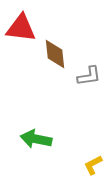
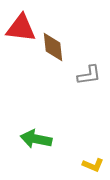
brown diamond: moved 2 px left, 7 px up
gray L-shape: moved 1 px up
yellow L-shape: rotated 130 degrees counterclockwise
